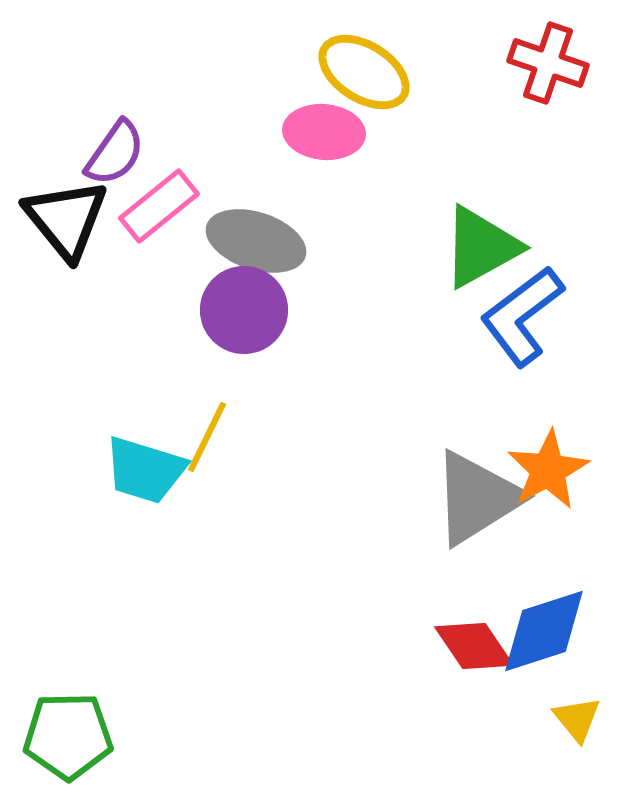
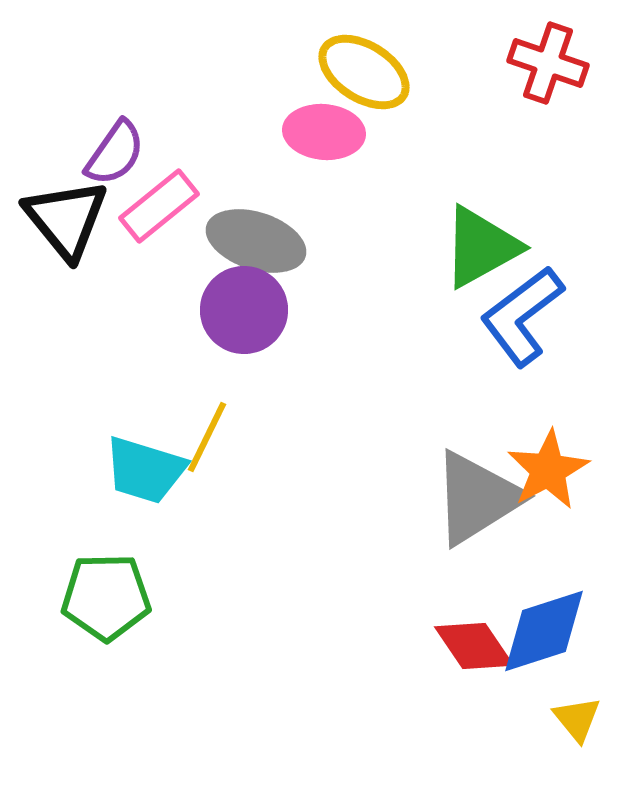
green pentagon: moved 38 px right, 139 px up
